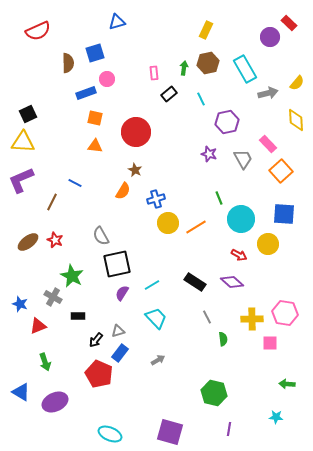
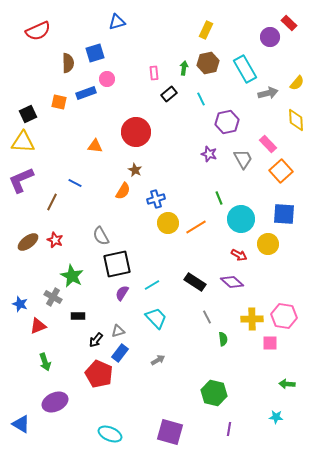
orange square at (95, 118): moved 36 px left, 16 px up
pink hexagon at (285, 313): moved 1 px left, 3 px down
blue triangle at (21, 392): moved 32 px down
